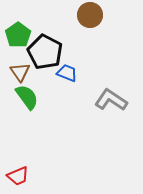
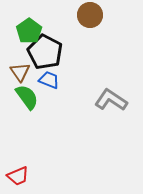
green pentagon: moved 11 px right, 4 px up
blue trapezoid: moved 18 px left, 7 px down
